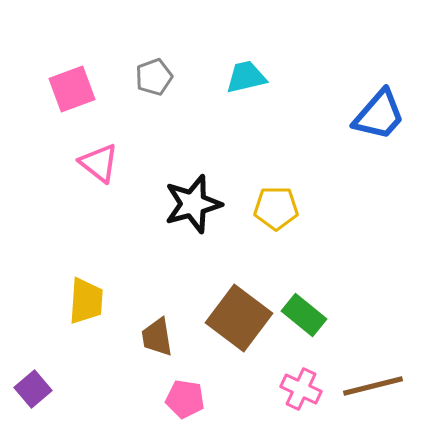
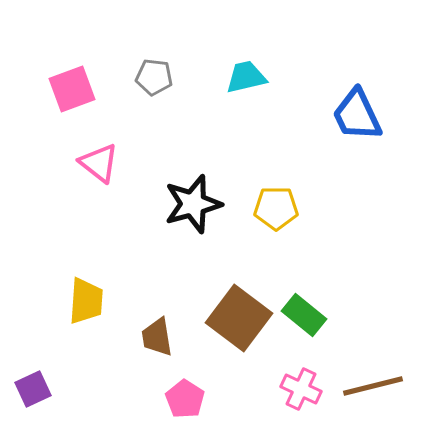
gray pentagon: rotated 27 degrees clockwise
blue trapezoid: moved 22 px left; rotated 114 degrees clockwise
purple square: rotated 15 degrees clockwise
pink pentagon: rotated 24 degrees clockwise
